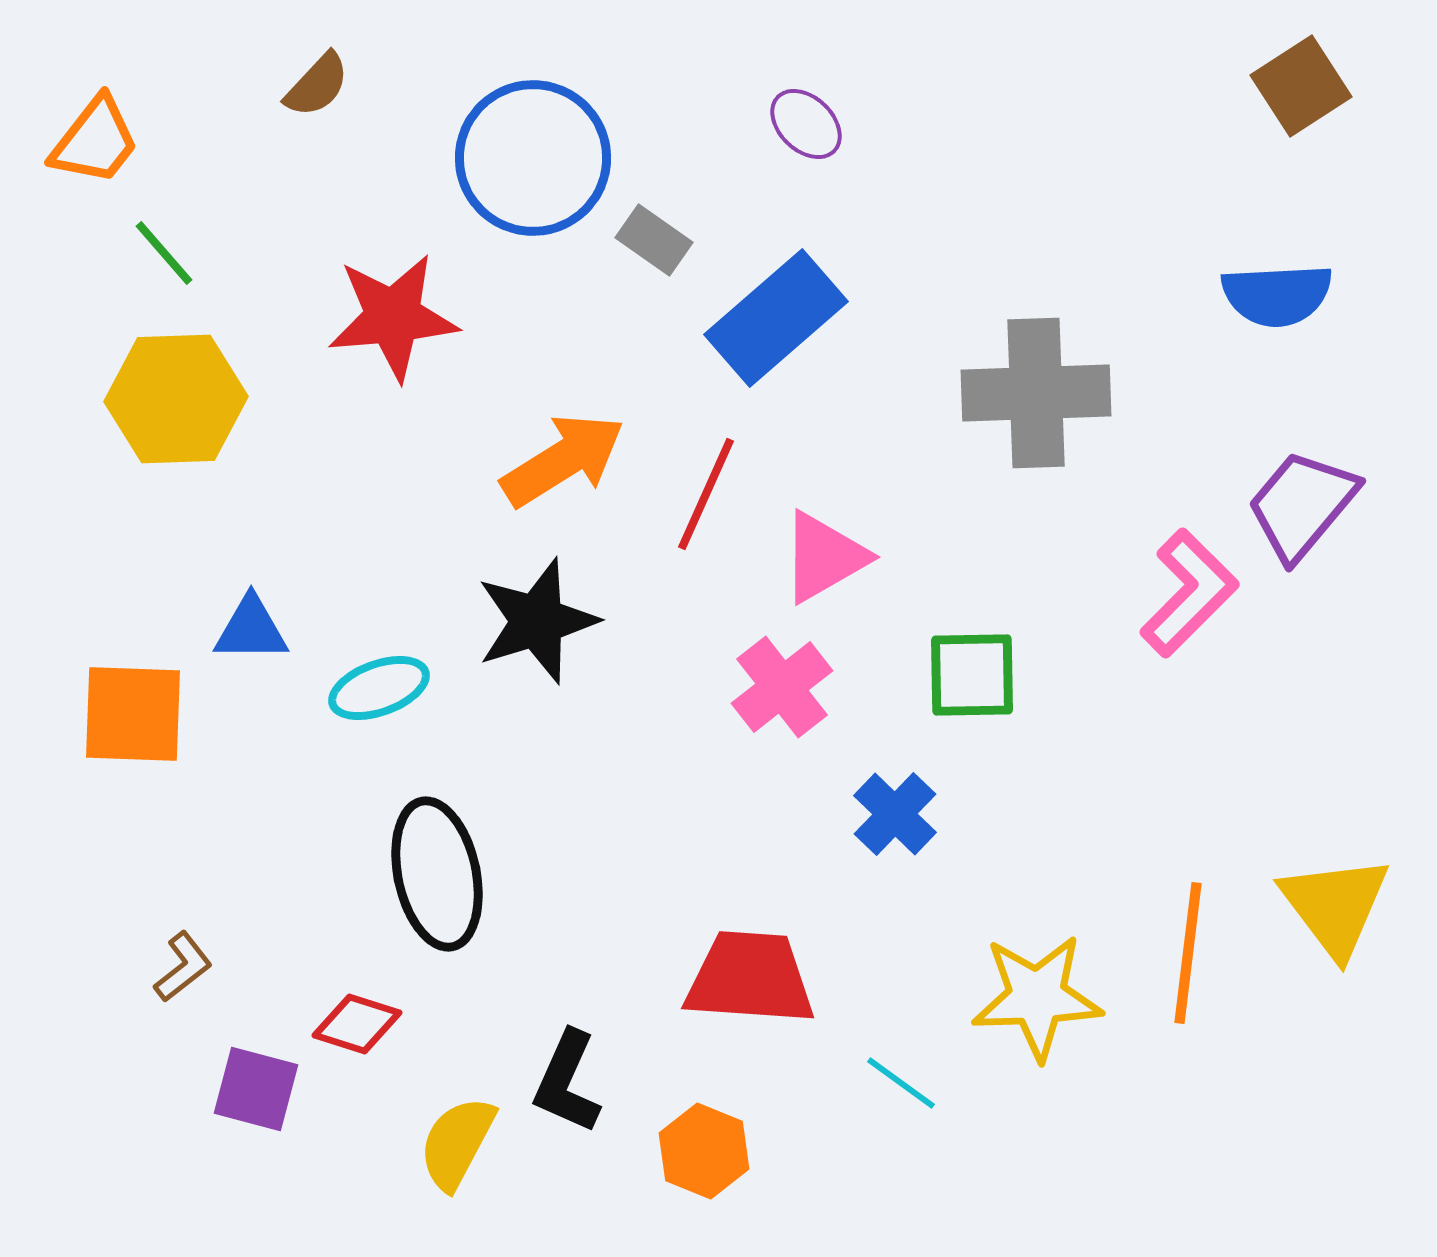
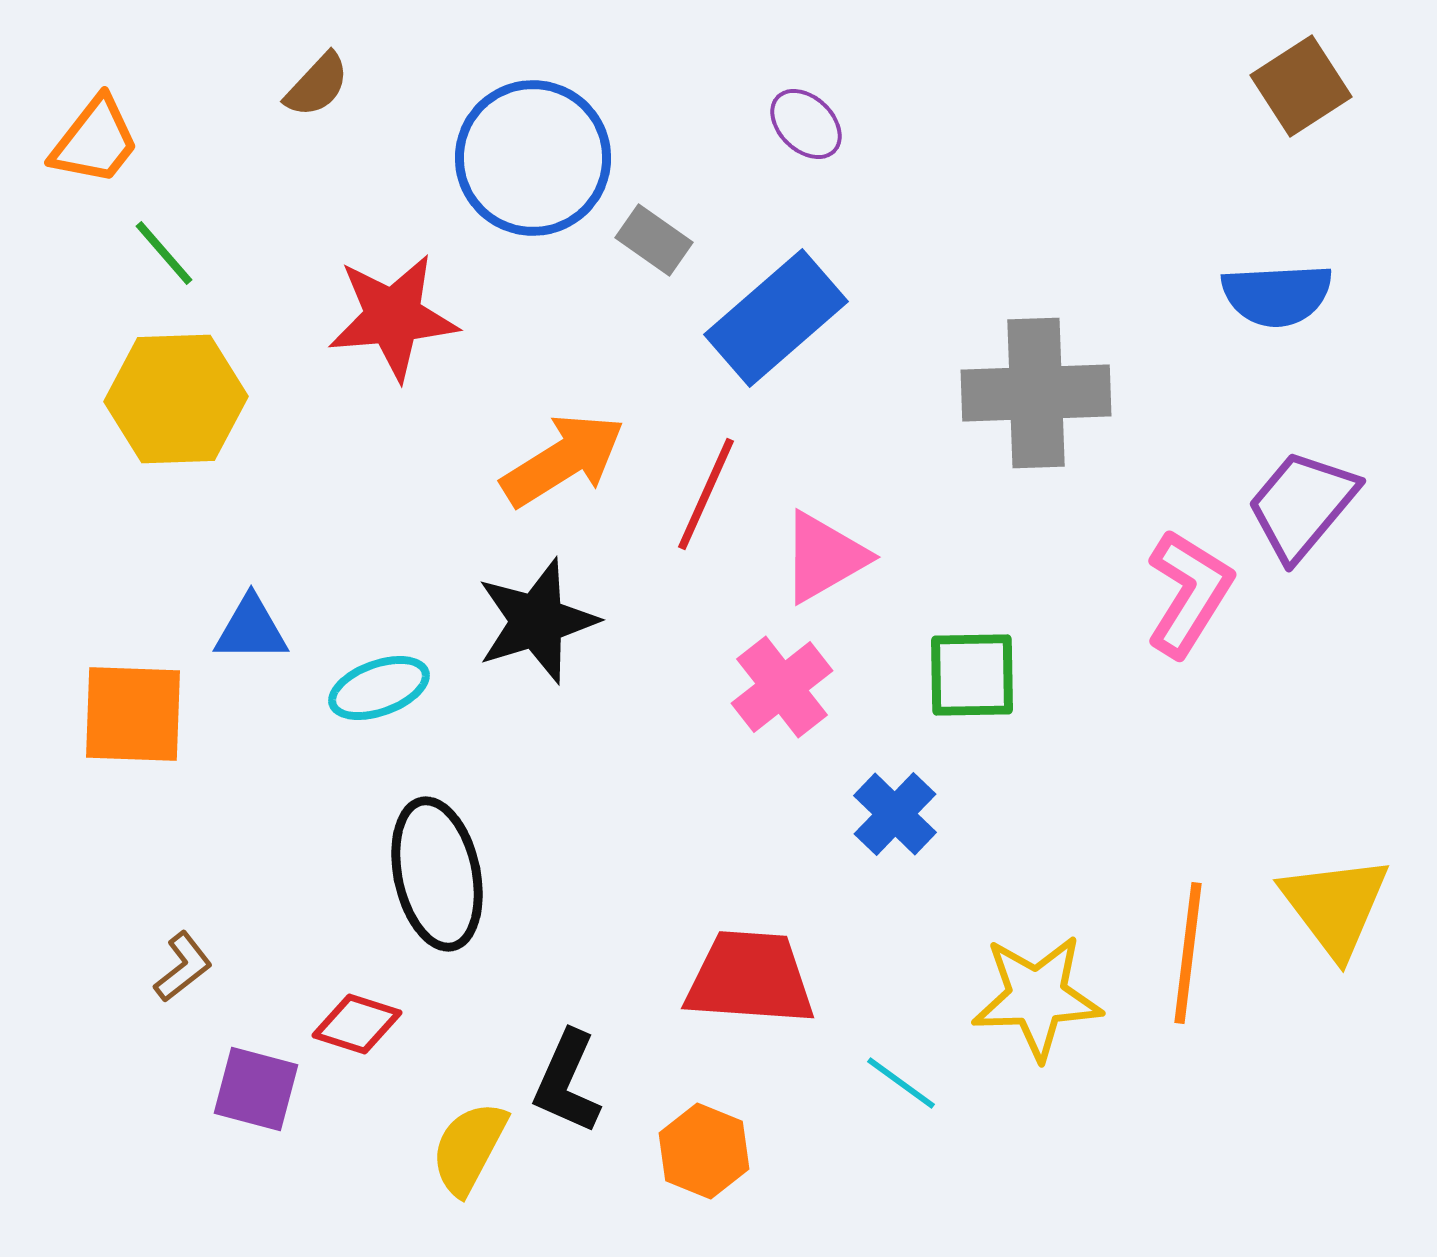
pink L-shape: rotated 13 degrees counterclockwise
yellow semicircle: moved 12 px right, 5 px down
